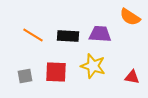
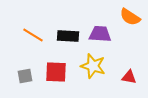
red triangle: moved 3 px left
